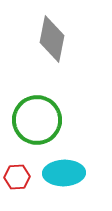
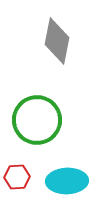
gray diamond: moved 5 px right, 2 px down
cyan ellipse: moved 3 px right, 8 px down
